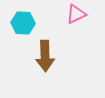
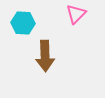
pink triangle: rotated 20 degrees counterclockwise
